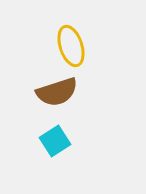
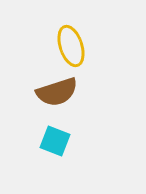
cyan square: rotated 36 degrees counterclockwise
